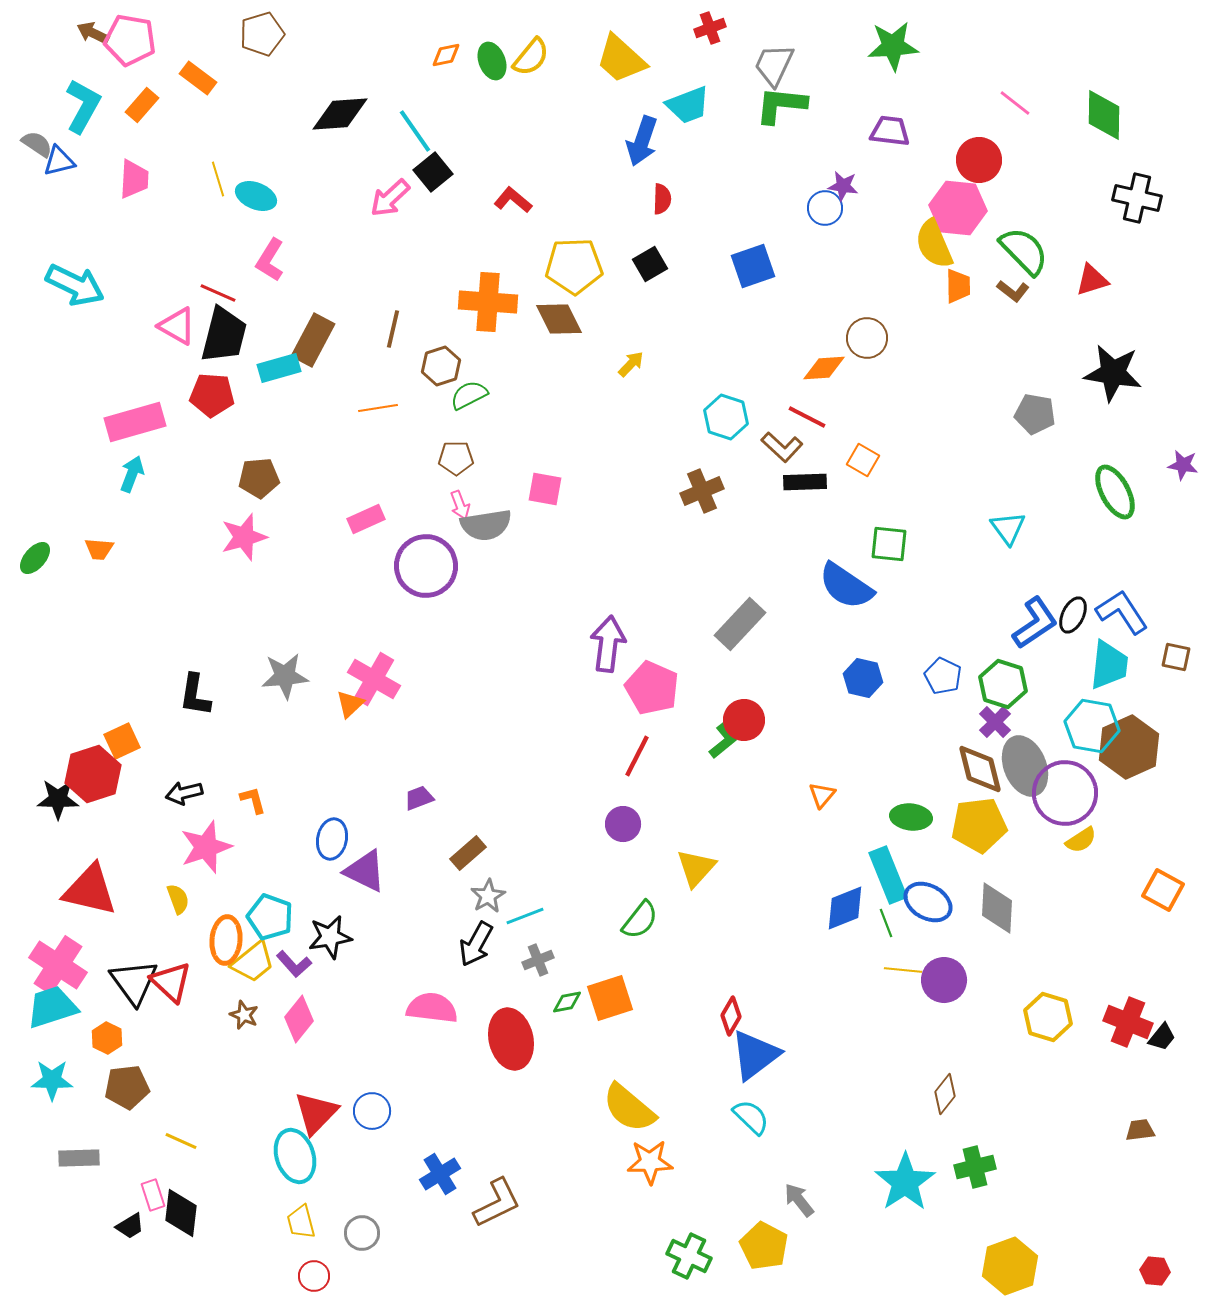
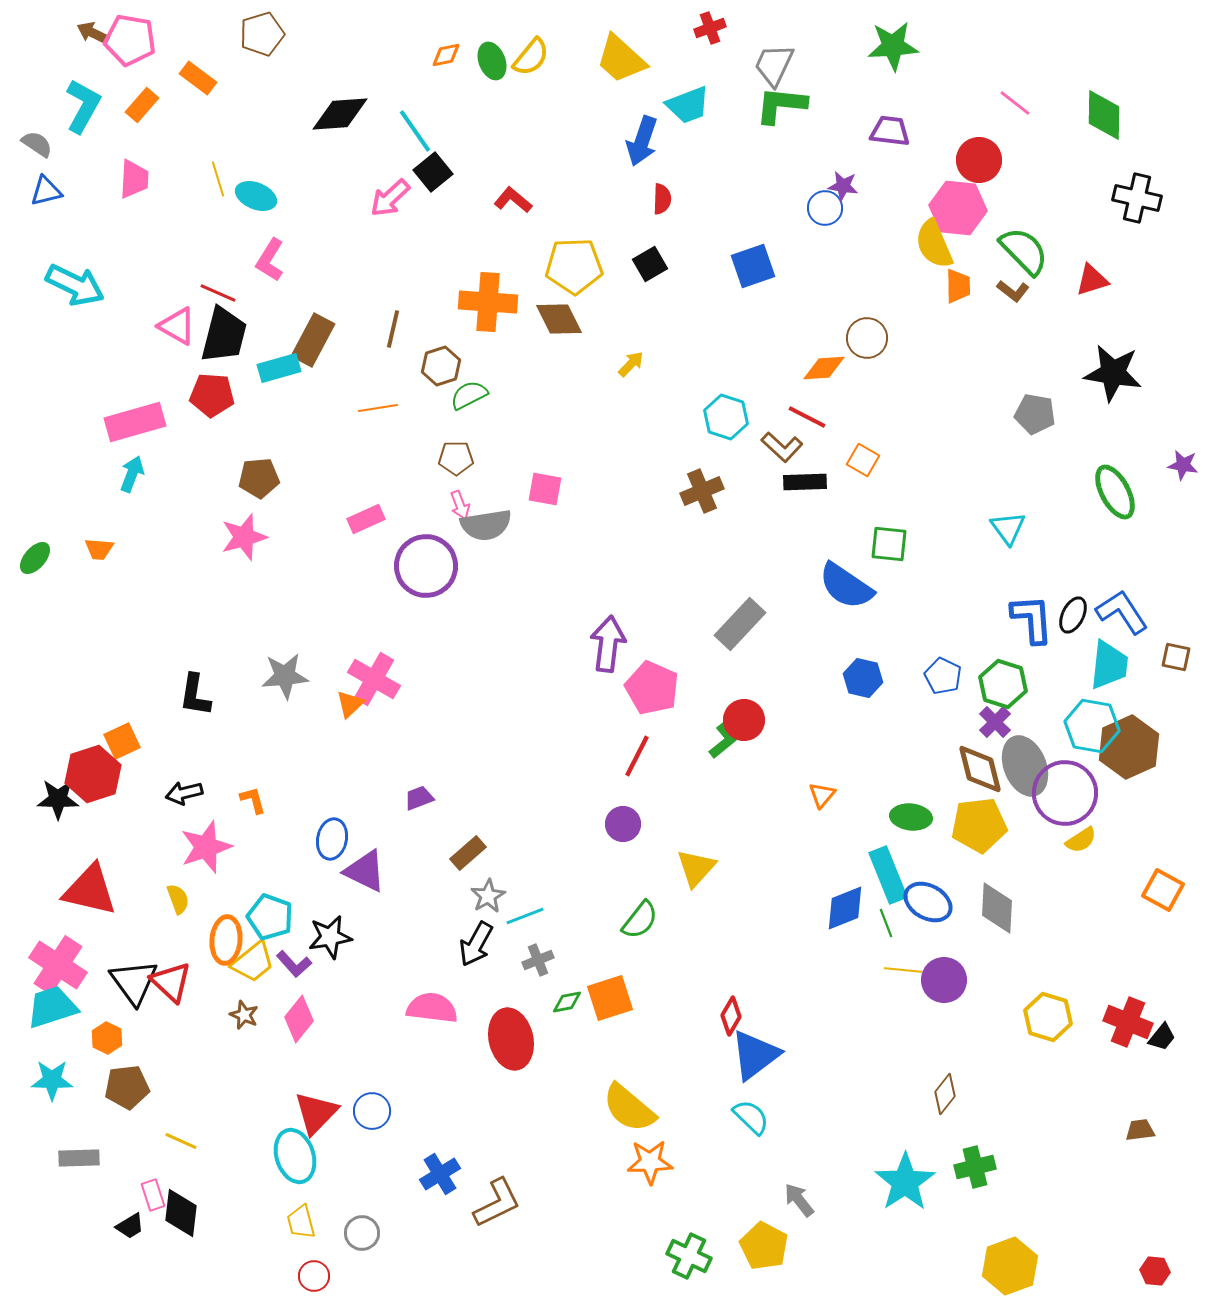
blue triangle at (59, 161): moved 13 px left, 30 px down
blue L-shape at (1035, 623): moved 3 px left, 4 px up; rotated 60 degrees counterclockwise
